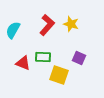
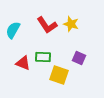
red L-shape: rotated 105 degrees clockwise
